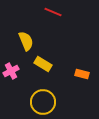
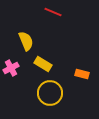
pink cross: moved 3 px up
yellow circle: moved 7 px right, 9 px up
